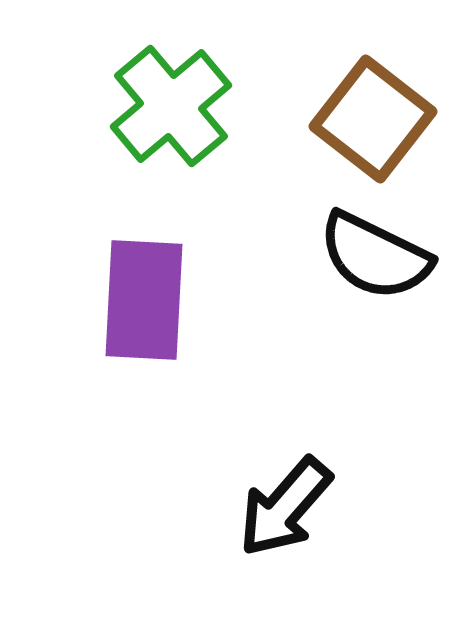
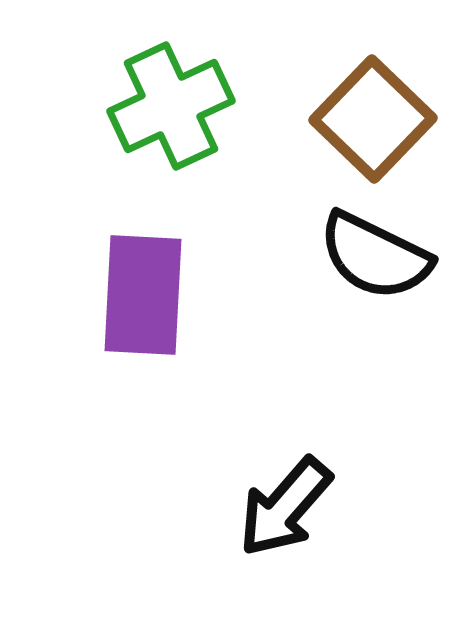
green cross: rotated 15 degrees clockwise
brown square: rotated 6 degrees clockwise
purple rectangle: moved 1 px left, 5 px up
